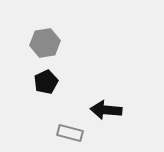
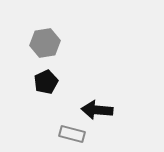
black arrow: moved 9 px left
gray rectangle: moved 2 px right, 1 px down
